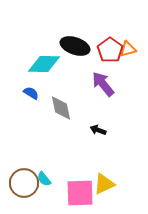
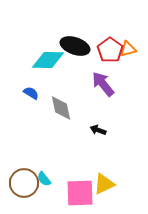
cyan diamond: moved 4 px right, 4 px up
